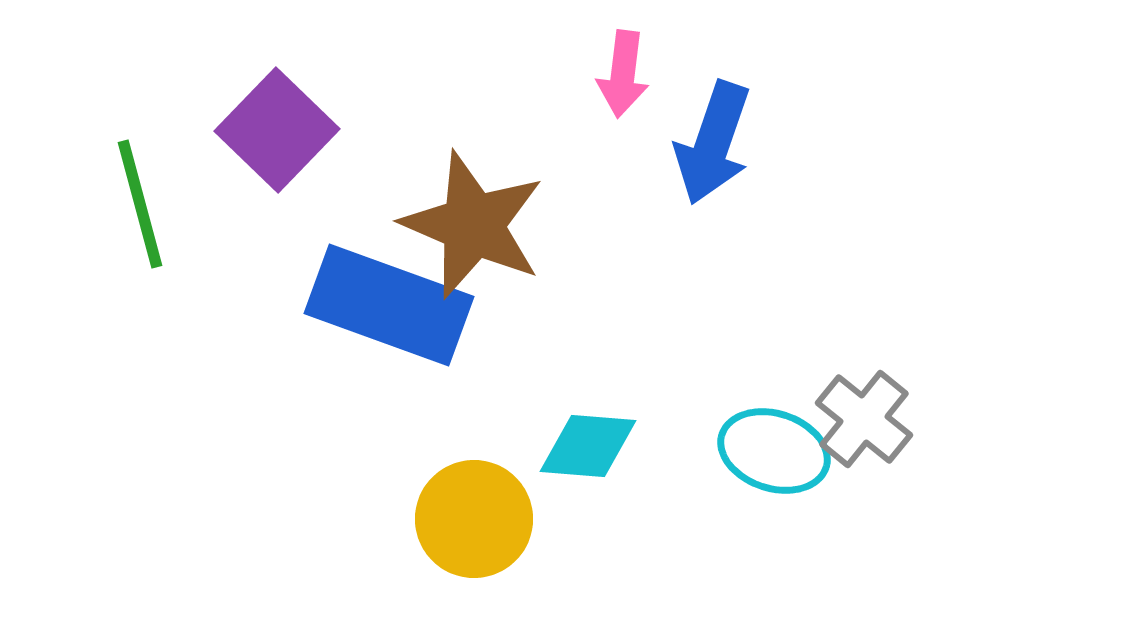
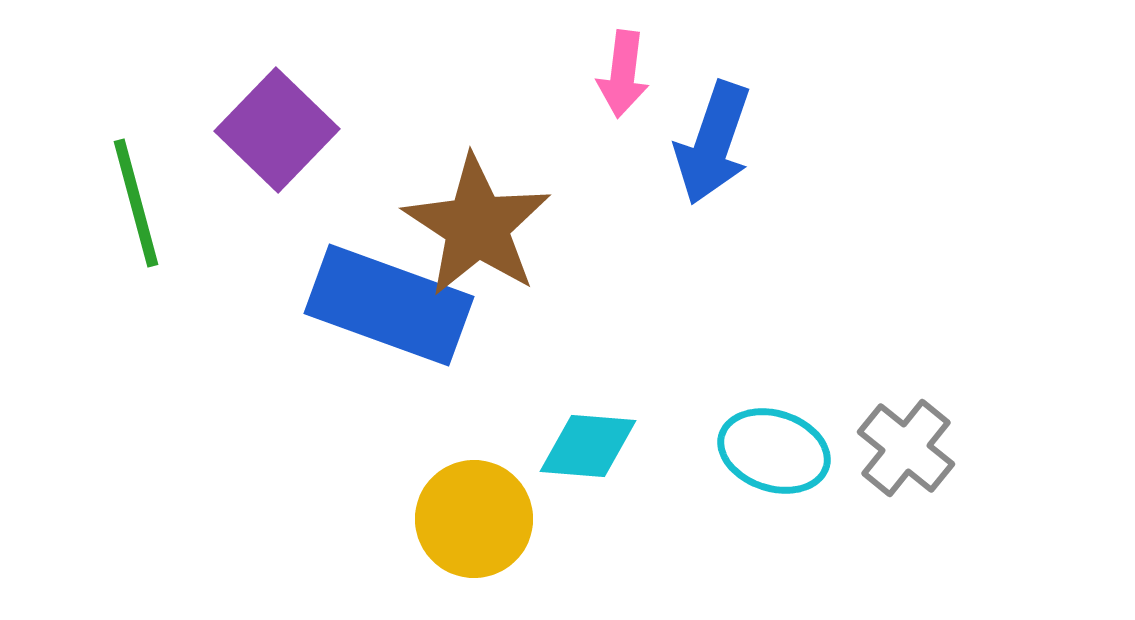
green line: moved 4 px left, 1 px up
brown star: moved 4 px right, 1 px down; rotated 10 degrees clockwise
gray cross: moved 42 px right, 29 px down
